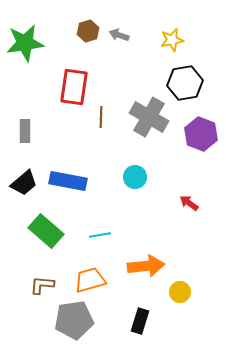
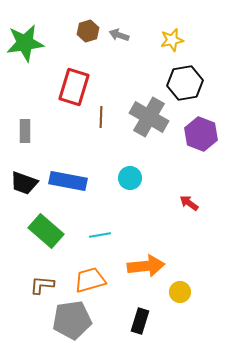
red rectangle: rotated 9 degrees clockwise
cyan circle: moved 5 px left, 1 px down
black trapezoid: rotated 60 degrees clockwise
gray pentagon: moved 2 px left
